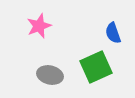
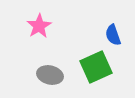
pink star: rotated 10 degrees counterclockwise
blue semicircle: moved 2 px down
